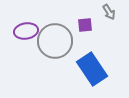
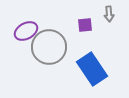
gray arrow: moved 2 px down; rotated 28 degrees clockwise
purple ellipse: rotated 20 degrees counterclockwise
gray circle: moved 6 px left, 6 px down
